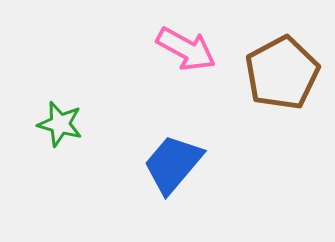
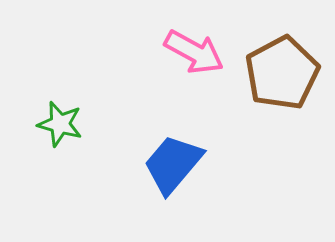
pink arrow: moved 8 px right, 3 px down
